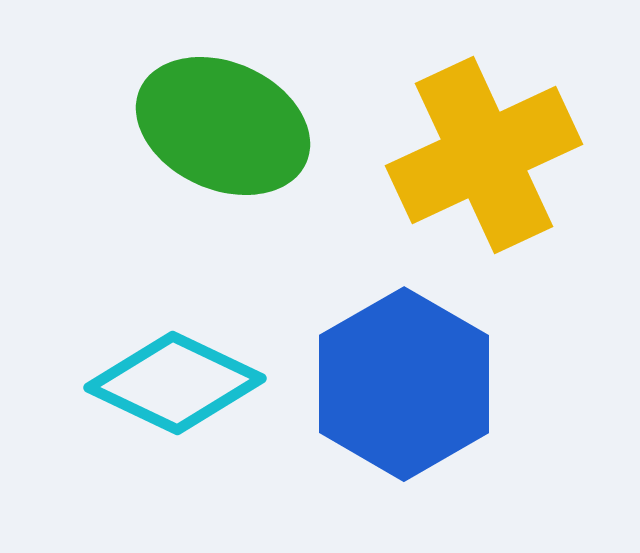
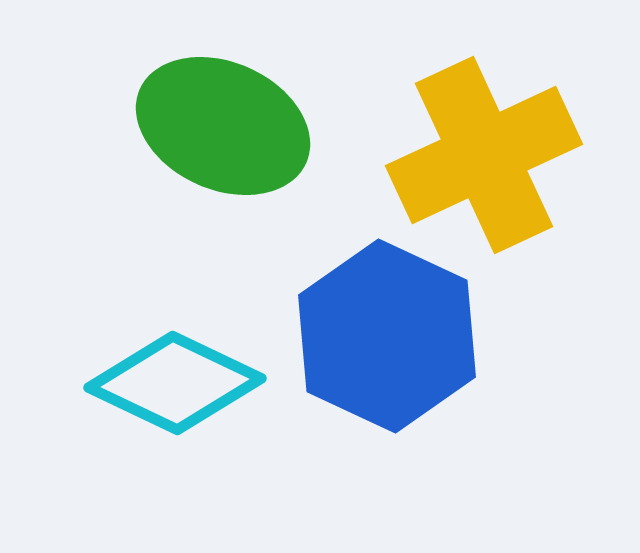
blue hexagon: moved 17 px left, 48 px up; rotated 5 degrees counterclockwise
